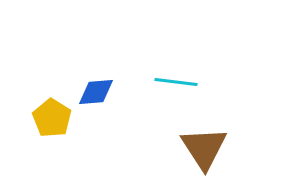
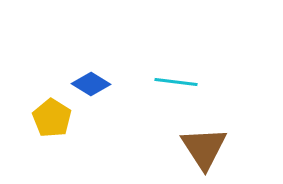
blue diamond: moved 5 px left, 8 px up; rotated 36 degrees clockwise
